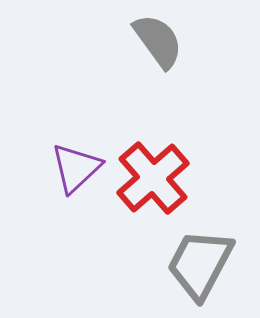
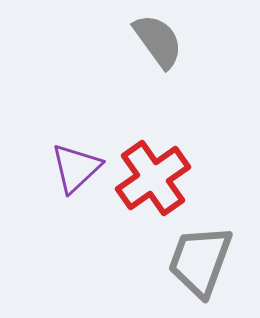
red cross: rotated 6 degrees clockwise
gray trapezoid: moved 3 px up; rotated 8 degrees counterclockwise
